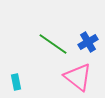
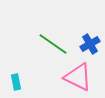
blue cross: moved 2 px right, 2 px down
pink triangle: rotated 12 degrees counterclockwise
